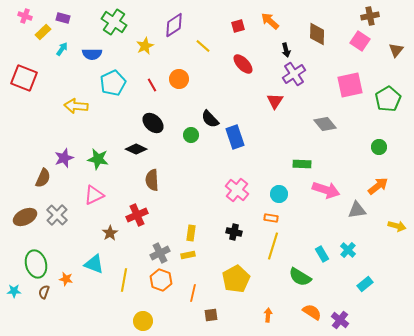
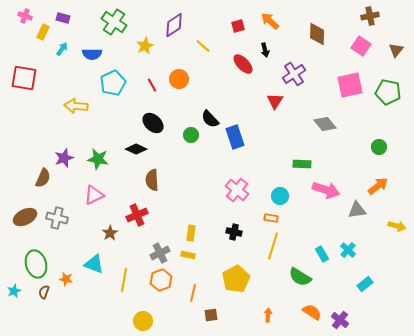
yellow rectangle at (43, 32): rotated 21 degrees counterclockwise
pink square at (360, 41): moved 1 px right, 5 px down
black arrow at (286, 50): moved 21 px left
red square at (24, 78): rotated 12 degrees counterclockwise
green pentagon at (388, 99): moved 7 px up; rotated 30 degrees counterclockwise
cyan circle at (279, 194): moved 1 px right, 2 px down
gray cross at (57, 215): moved 3 px down; rotated 30 degrees counterclockwise
yellow rectangle at (188, 255): rotated 24 degrees clockwise
orange hexagon at (161, 280): rotated 20 degrees clockwise
cyan star at (14, 291): rotated 24 degrees counterclockwise
